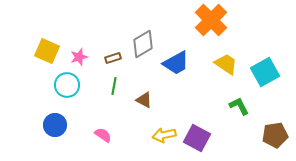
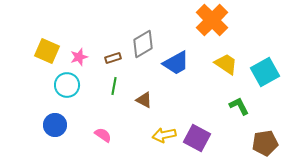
orange cross: moved 1 px right
brown pentagon: moved 10 px left, 8 px down
